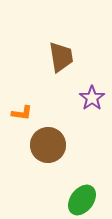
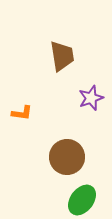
brown trapezoid: moved 1 px right, 1 px up
purple star: moved 1 px left; rotated 15 degrees clockwise
brown circle: moved 19 px right, 12 px down
